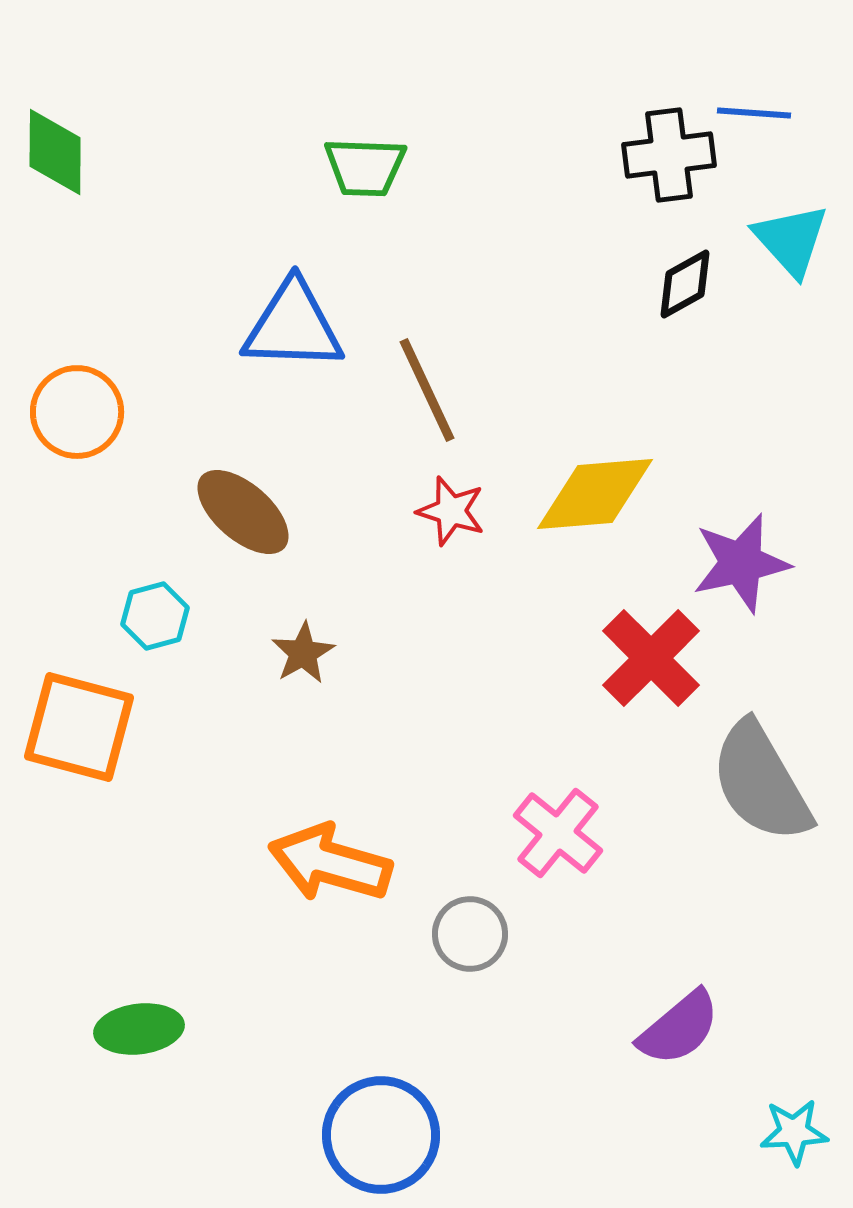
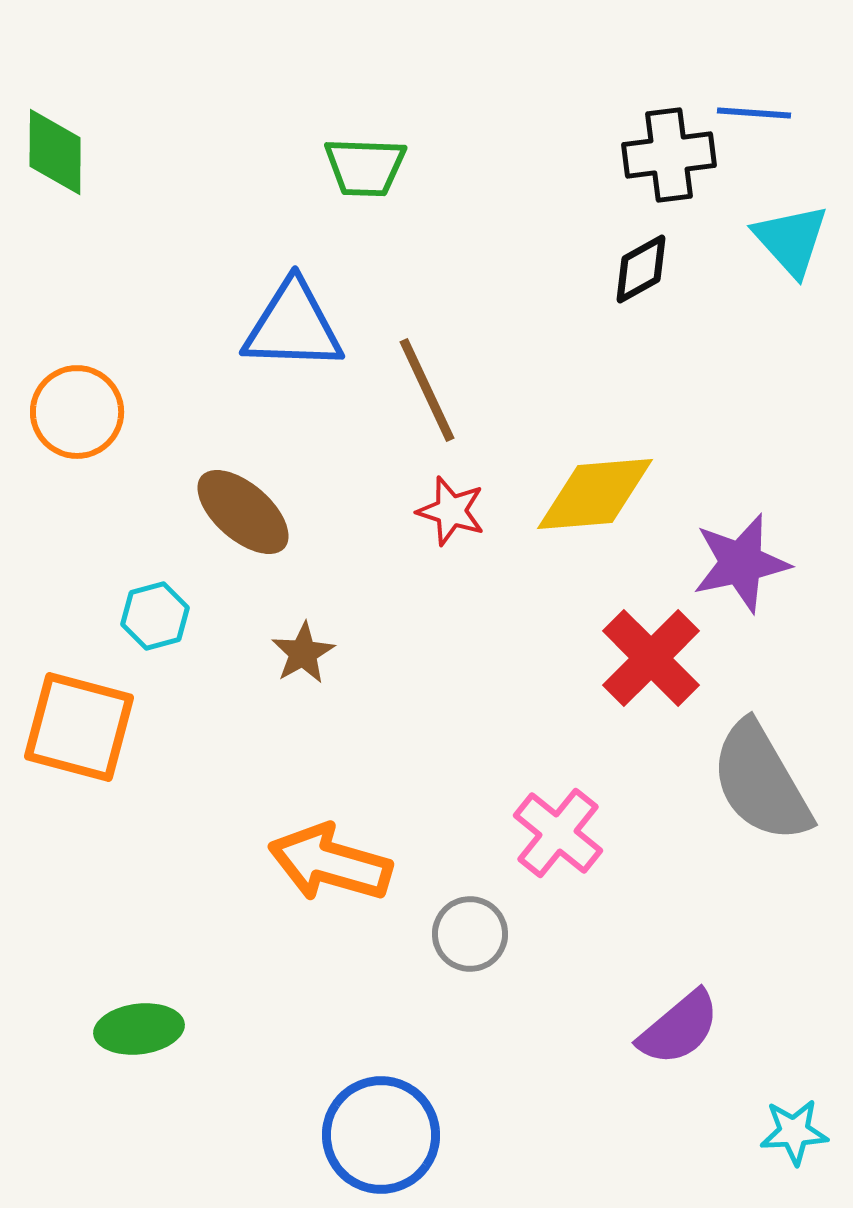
black diamond: moved 44 px left, 15 px up
